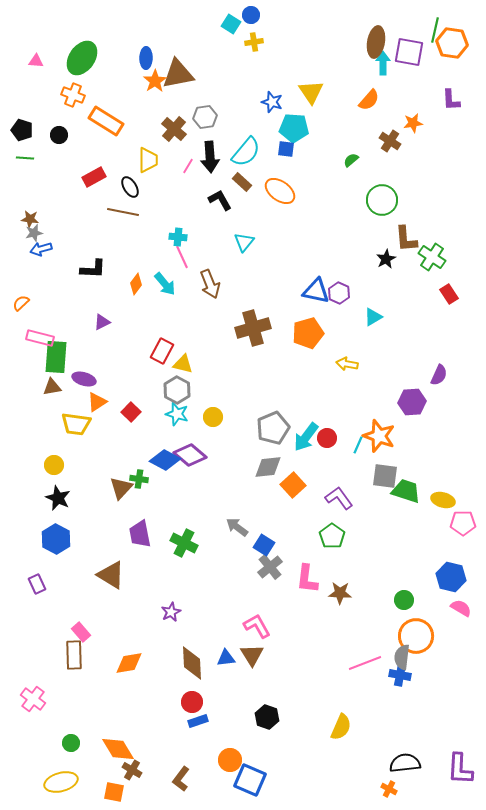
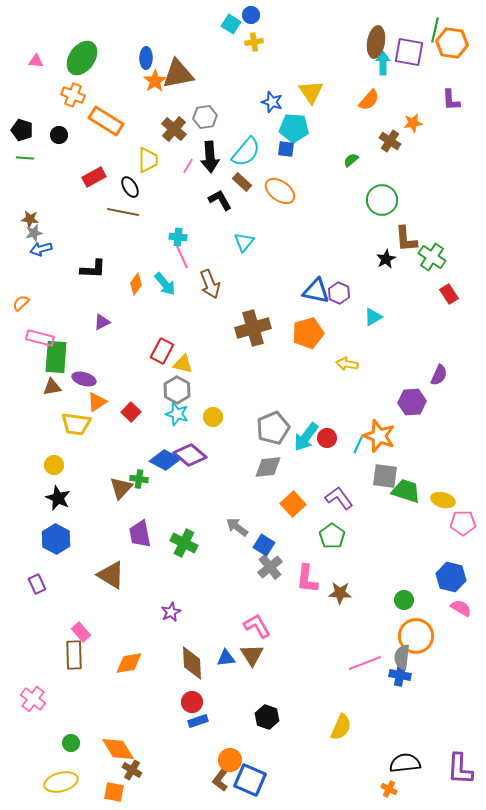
orange square at (293, 485): moved 19 px down
brown L-shape at (181, 779): moved 40 px right
